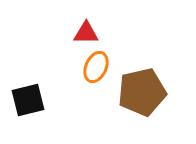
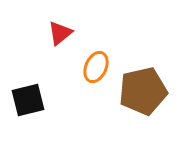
red triangle: moved 26 px left; rotated 40 degrees counterclockwise
brown pentagon: moved 1 px right, 1 px up
